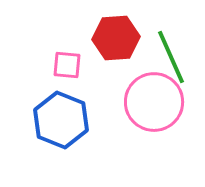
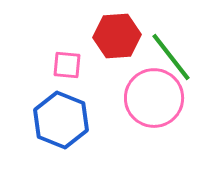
red hexagon: moved 1 px right, 2 px up
green line: rotated 14 degrees counterclockwise
pink circle: moved 4 px up
